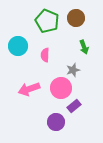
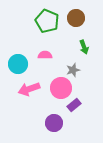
cyan circle: moved 18 px down
pink semicircle: rotated 88 degrees clockwise
purple rectangle: moved 1 px up
purple circle: moved 2 px left, 1 px down
